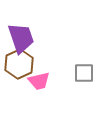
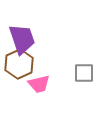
purple trapezoid: moved 1 px right, 1 px down
pink trapezoid: moved 3 px down
